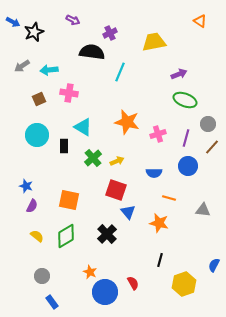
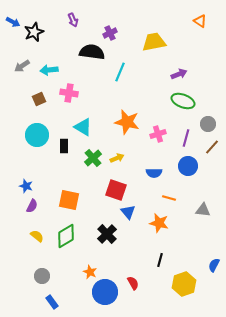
purple arrow at (73, 20): rotated 40 degrees clockwise
green ellipse at (185, 100): moved 2 px left, 1 px down
yellow arrow at (117, 161): moved 3 px up
